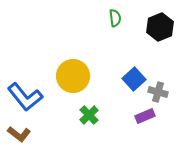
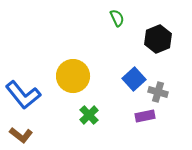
green semicircle: moved 2 px right; rotated 18 degrees counterclockwise
black hexagon: moved 2 px left, 12 px down
blue L-shape: moved 2 px left, 2 px up
purple rectangle: rotated 12 degrees clockwise
brown L-shape: moved 2 px right, 1 px down
